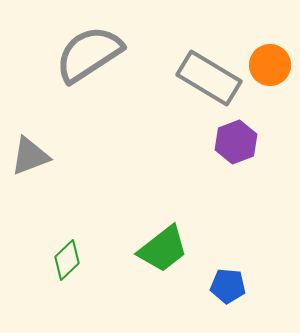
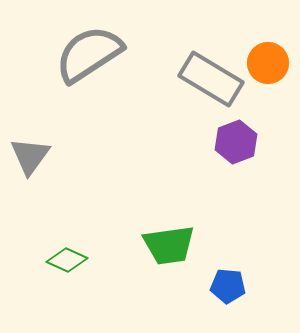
orange circle: moved 2 px left, 2 px up
gray rectangle: moved 2 px right, 1 px down
gray triangle: rotated 33 degrees counterclockwise
green trapezoid: moved 6 px right, 4 px up; rotated 30 degrees clockwise
green diamond: rotated 69 degrees clockwise
